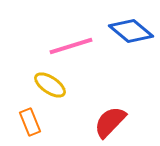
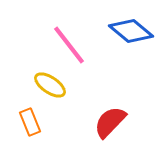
pink line: moved 2 px left, 1 px up; rotated 69 degrees clockwise
